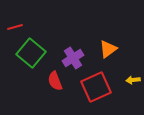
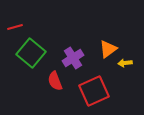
yellow arrow: moved 8 px left, 17 px up
red square: moved 2 px left, 4 px down
